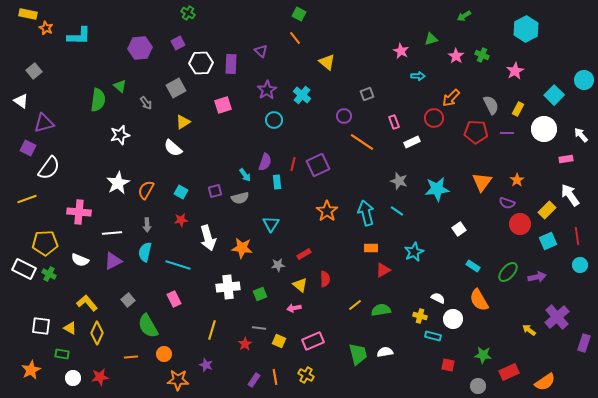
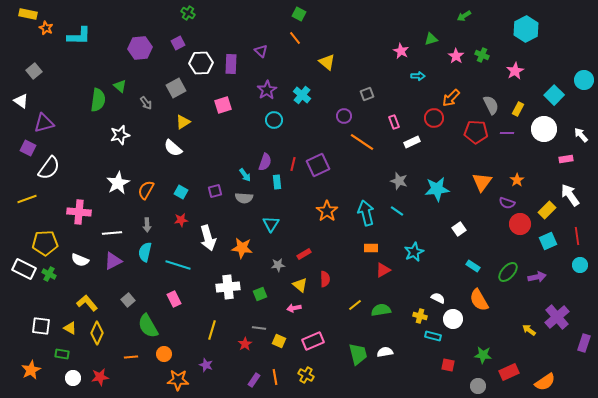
gray semicircle at (240, 198): moved 4 px right; rotated 18 degrees clockwise
